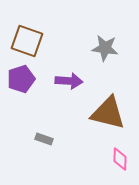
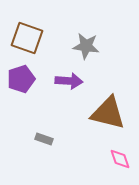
brown square: moved 3 px up
gray star: moved 19 px left, 2 px up
pink diamond: rotated 20 degrees counterclockwise
